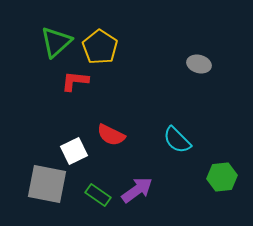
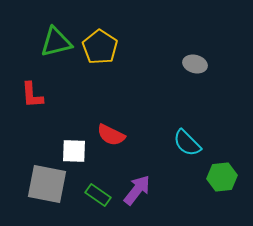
green triangle: rotated 28 degrees clockwise
gray ellipse: moved 4 px left
red L-shape: moved 43 px left, 14 px down; rotated 100 degrees counterclockwise
cyan semicircle: moved 10 px right, 3 px down
white square: rotated 28 degrees clockwise
purple arrow: rotated 16 degrees counterclockwise
